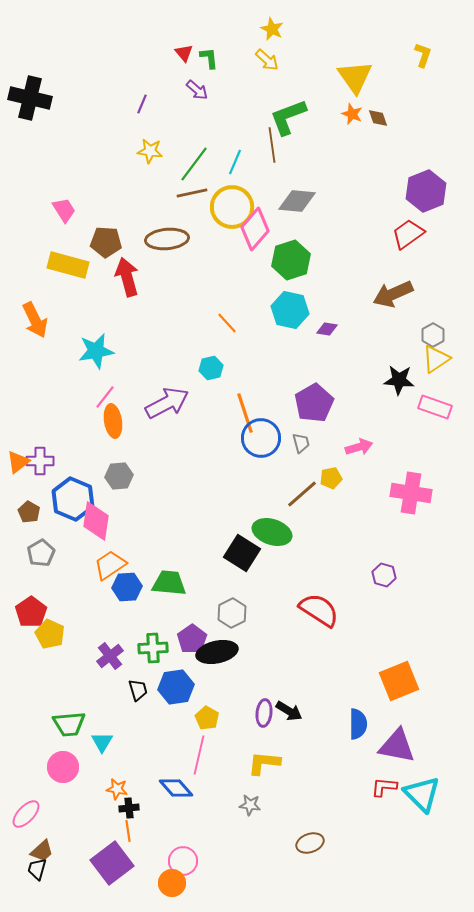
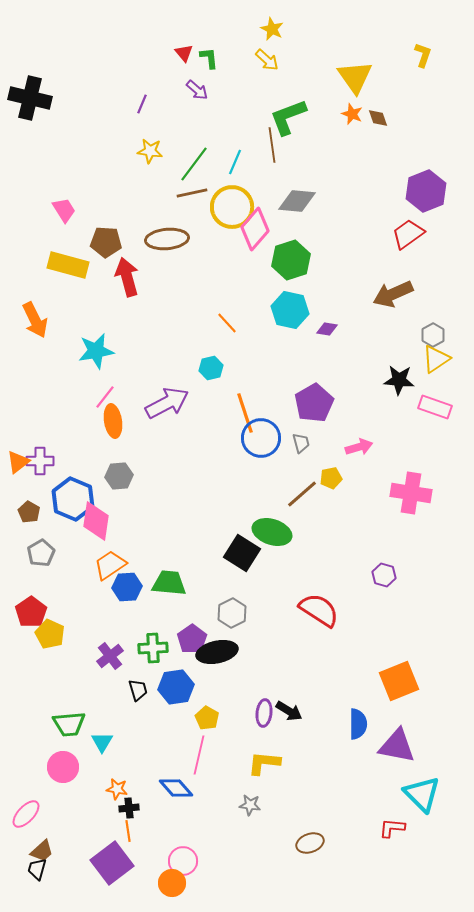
red L-shape at (384, 787): moved 8 px right, 41 px down
